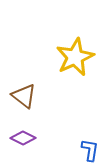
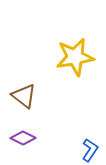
yellow star: rotated 15 degrees clockwise
blue L-shape: rotated 25 degrees clockwise
